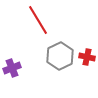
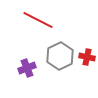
red line: rotated 32 degrees counterclockwise
purple cross: moved 15 px right
